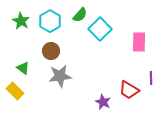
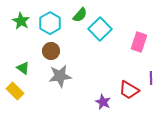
cyan hexagon: moved 2 px down
pink rectangle: rotated 18 degrees clockwise
